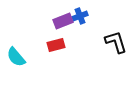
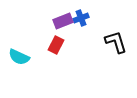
blue cross: moved 1 px right, 2 px down
red rectangle: rotated 48 degrees counterclockwise
cyan semicircle: moved 3 px right; rotated 25 degrees counterclockwise
